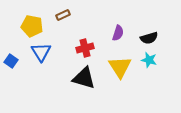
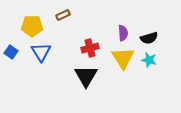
yellow pentagon: rotated 10 degrees counterclockwise
purple semicircle: moved 5 px right; rotated 21 degrees counterclockwise
red cross: moved 5 px right
blue square: moved 9 px up
yellow triangle: moved 3 px right, 9 px up
black triangle: moved 2 px right, 2 px up; rotated 45 degrees clockwise
